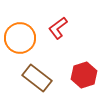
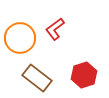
red L-shape: moved 3 px left, 1 px down
